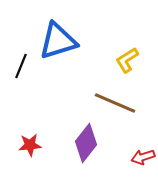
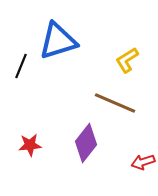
red arrow: moved 5 px down
